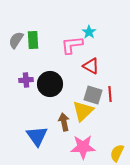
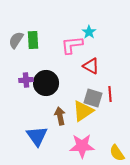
black circle: moved 4 px left, 1 px up
gray square: moved 3 px down
yellow triangle: rotated 10 degrees clockwise
brown arrow: moved 4 px left, 6 px up
pink star: moved 1 px left, 1 px up
yellow semicircle: rotated 60 degrees counterclockwise
